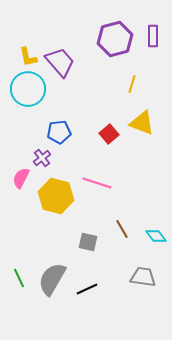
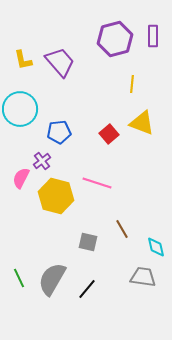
yellow L-shape: moved 5 px left, 3 px down
yellow line: rotated 12 degrees counterclockwise
cyan circle: moved 8 px left, 20 px down
purple cross: moved 3 px down
cyan diamond: moved 11 px down; rotated 25 degrees clockwise
black line: rotated 25 degrees counterclockwise
